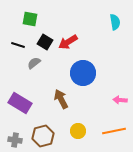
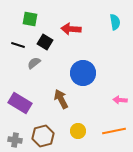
red arrow: moved 3 px right, 13 px up; rotated 36 degrees clockwise
